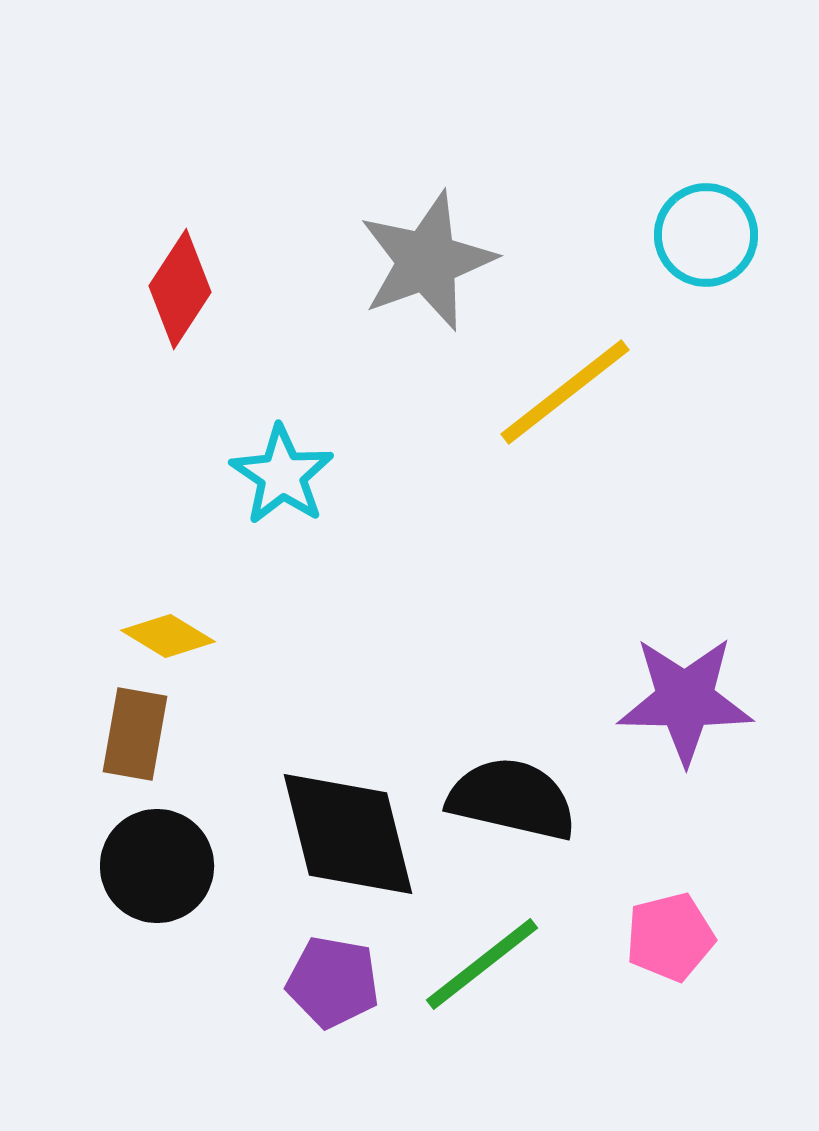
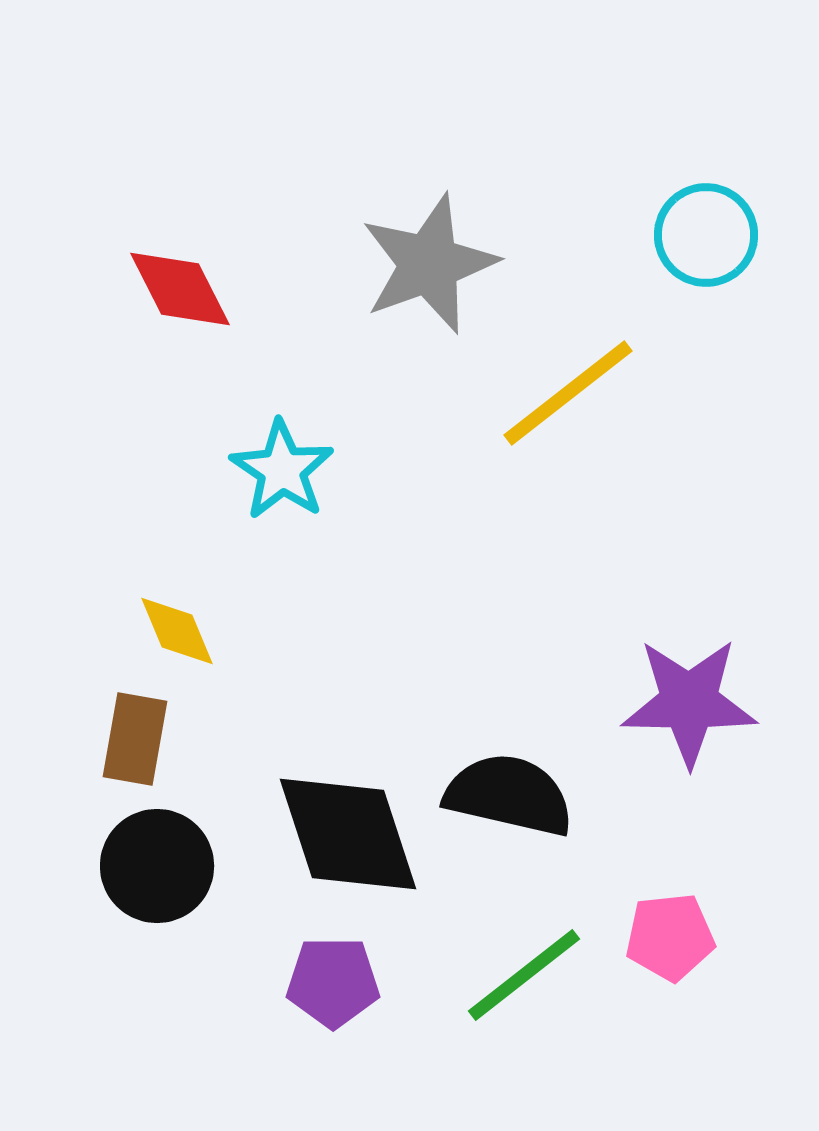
gray star: moved 2 px right, 3 px down
red diamond: rotated 60 degrees counterclockwise
yellow line: moved 3 px right, 1 px down
cyan star: moved 5 px up
yellow diamond: moved 9 px right, 5 px up; rotated 36 degrees clockwise
purple star: moved 4 px right, 2 px down
brown rectangle: moved 5 px down
black semicircle: moved 3 px left, 4 px up
black diamond: rotated 4 degrees counterclockwise
pink pentagon: rotated 8 degrees clockwise
green line: moved 42 px right, 11 px down
purple pentagon: rotated 10 degrees counterclockwise
